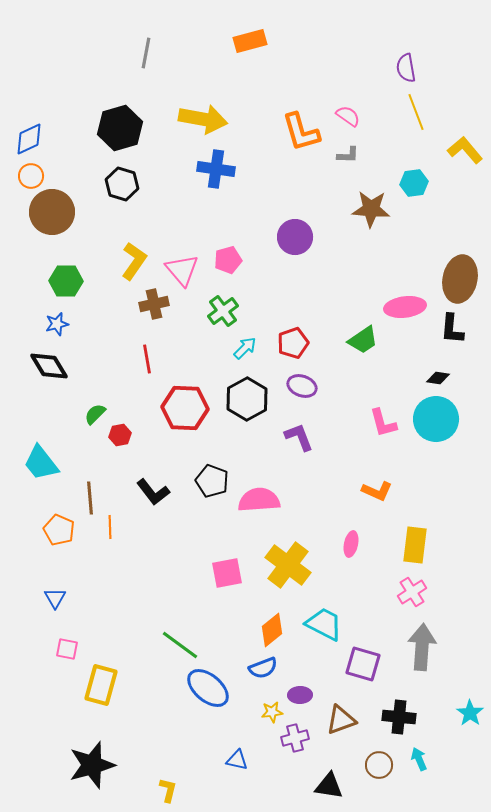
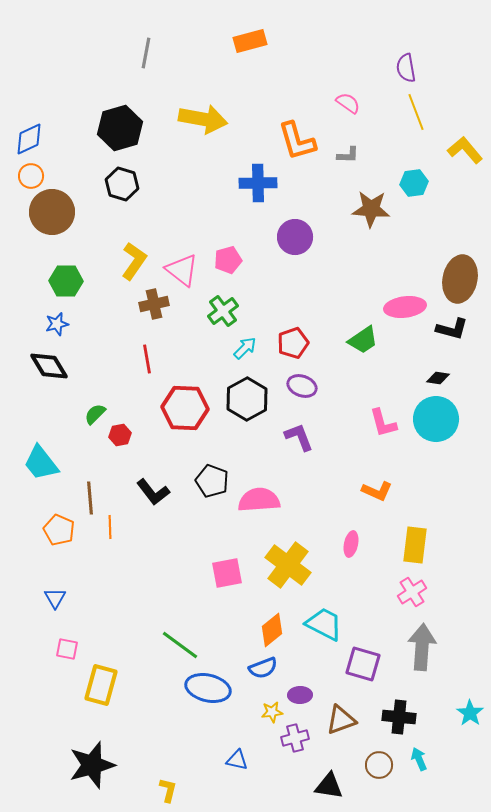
pink semicircle at (348, 116): moved 13 px up
orange L-shape at (301, 132): moved 4 px left, 9 px down
blue cross at (216, 169): moved 42 px right, 14 px down; rotated 9 degrees counterclockwise
pink triangle at (182, 270): rotated 12 degrees counterclockwise
black L-shape at (452, 329): rotated 80 degrees counterclockwise
blue ellipse at (208, 688): rotated 27 degrees counterclockwise
